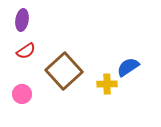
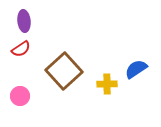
purple ellipse: moved 2 px right, 1 px down; rotated 15 degrees counterclockwise
red semicircle: moved 5 px left, 2 px up
blue semicircle: moved 8 px right, 2 px down
pink circle: moved 2 px left, 2 px down
